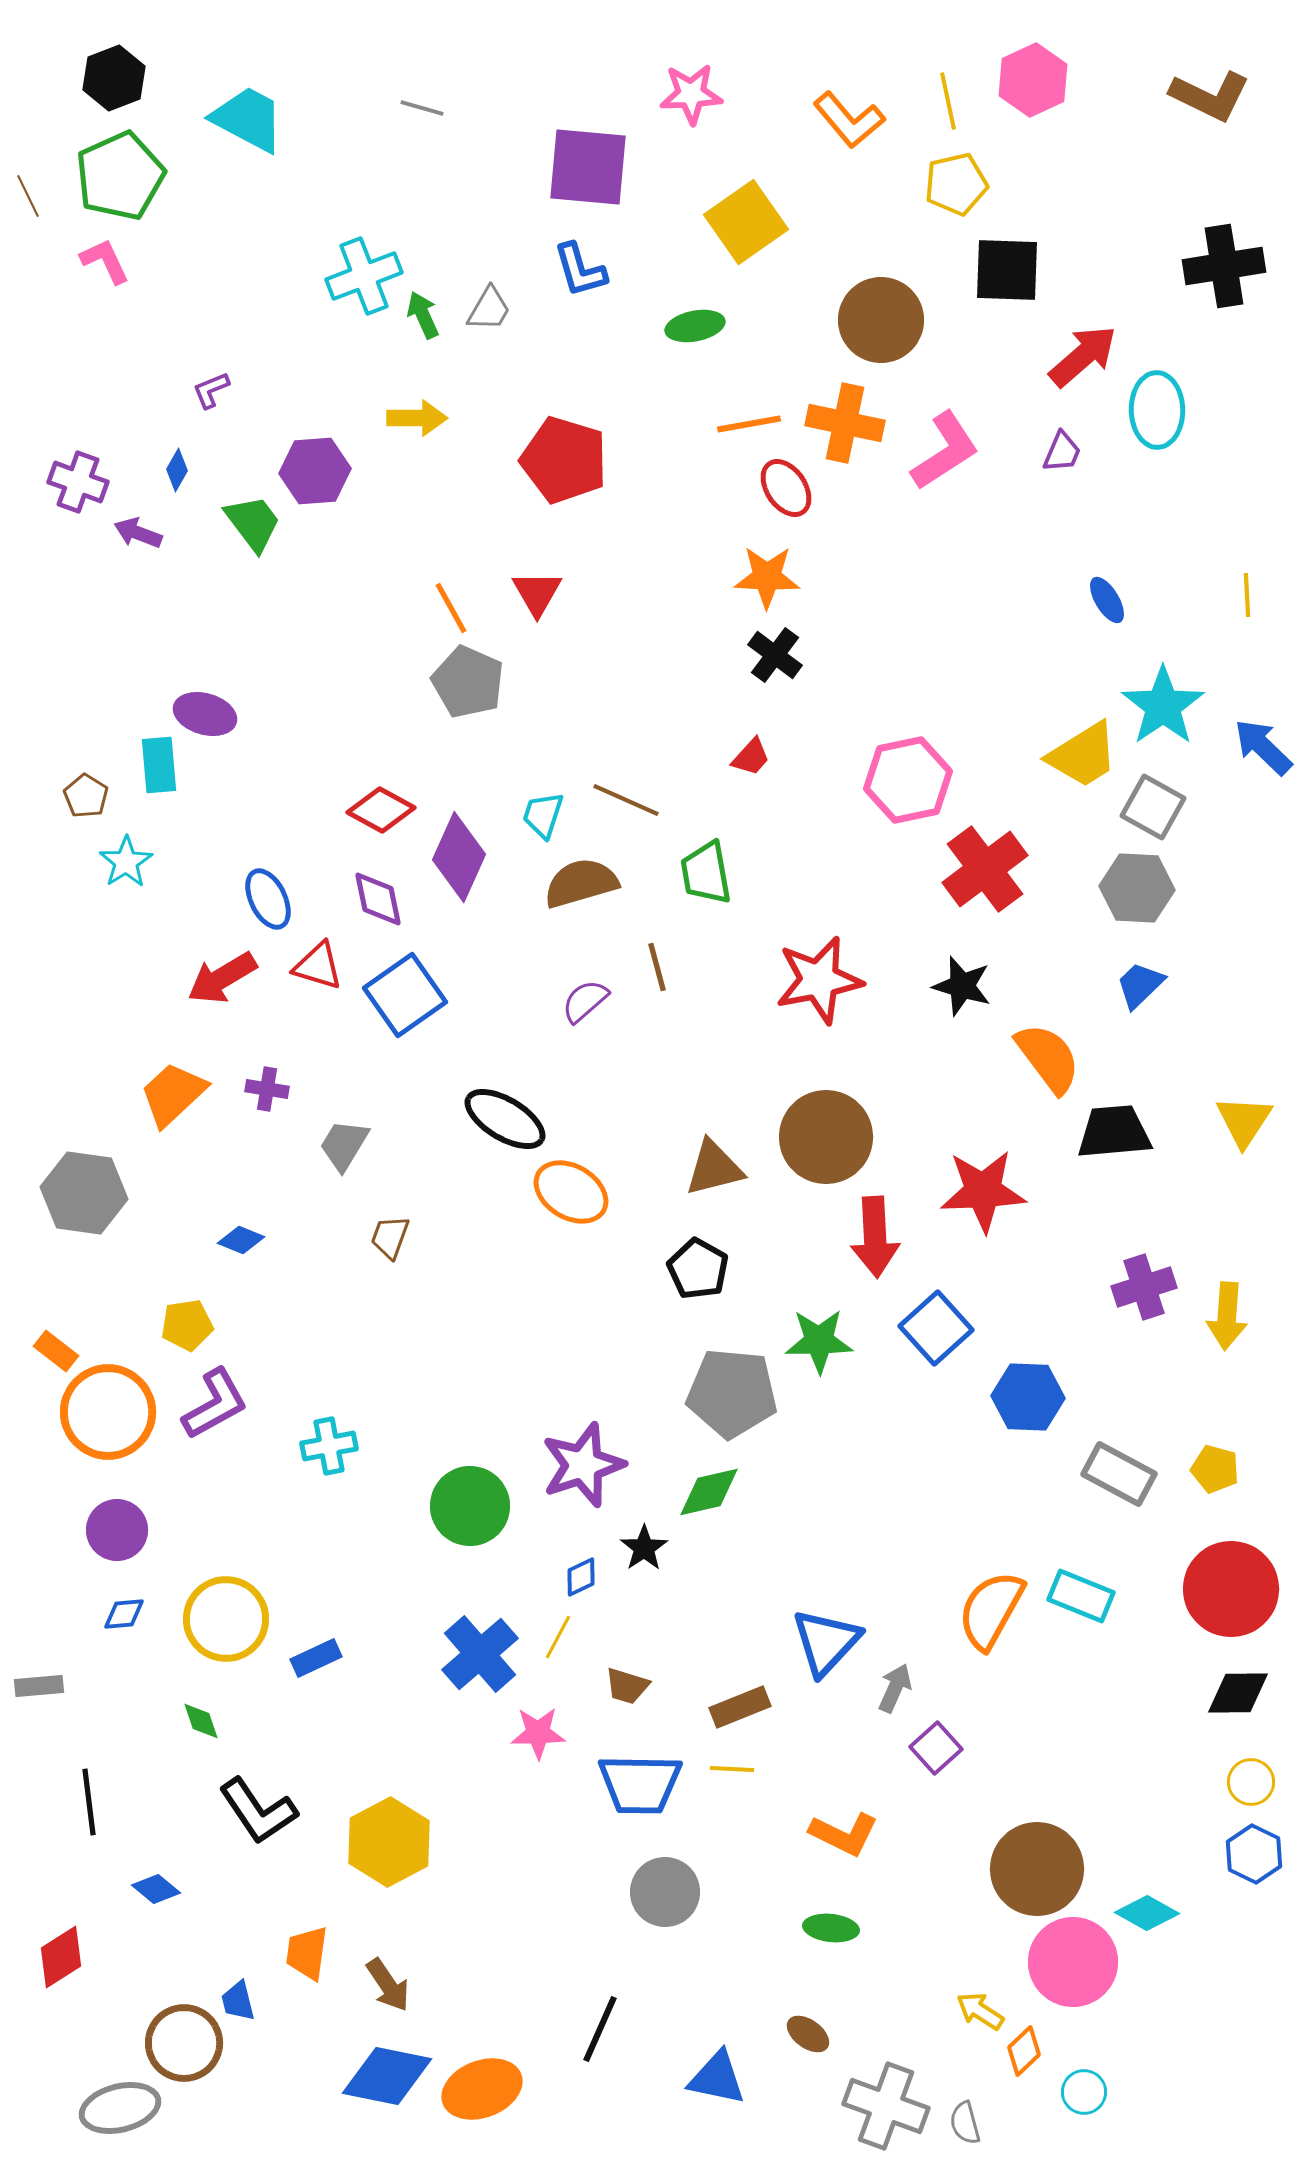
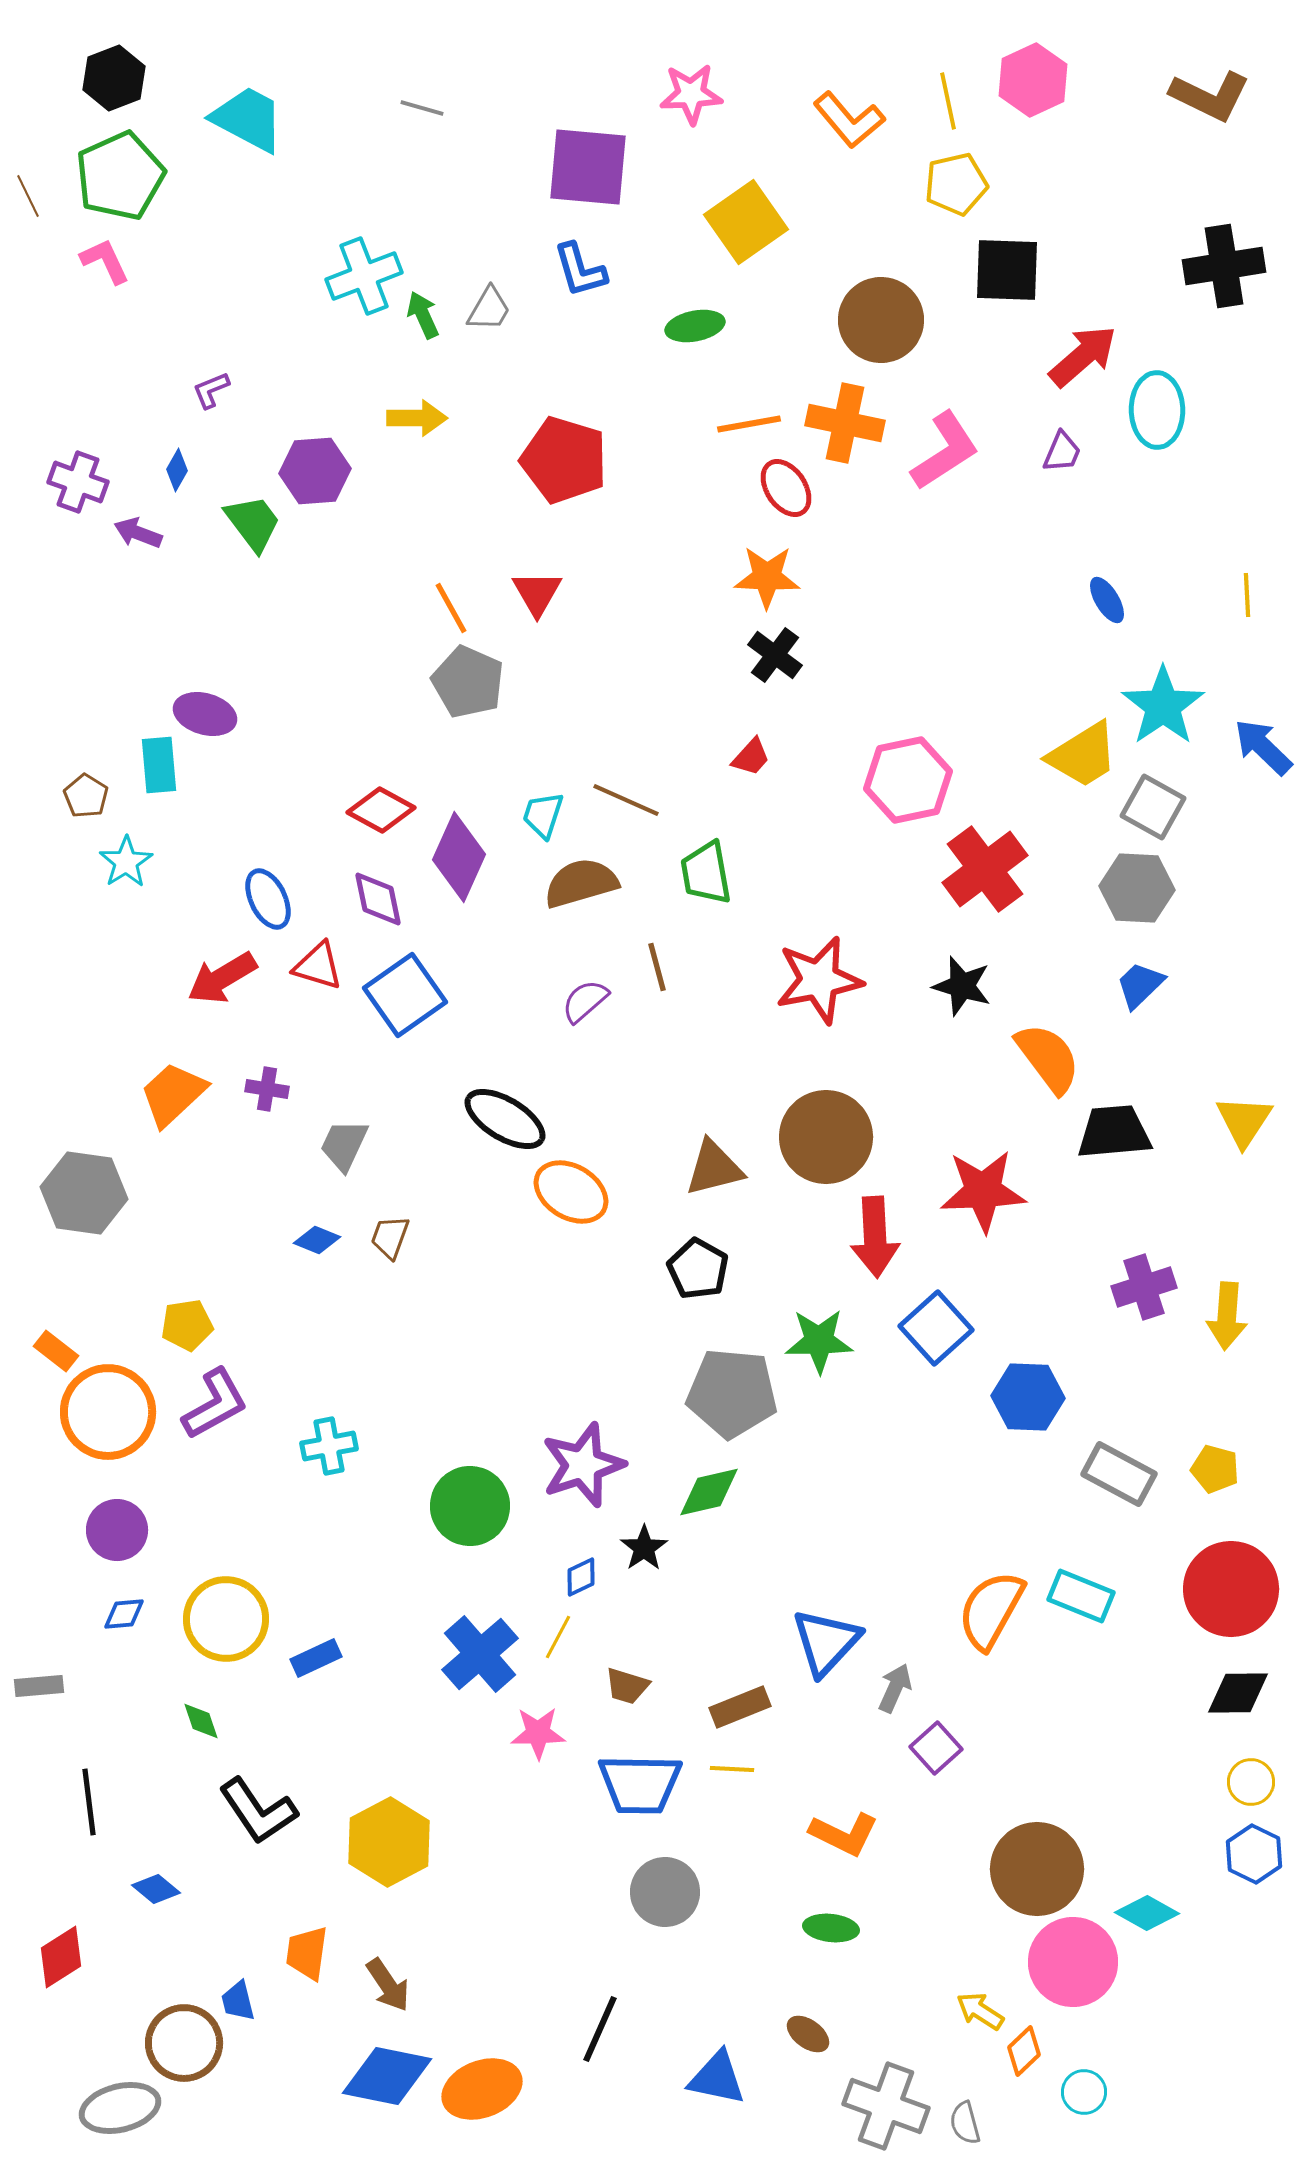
gray trapezoid at (344, 1145): rotated 6 degrees counterclockwise
blue diamond at (241, 1240): moved 76 px right
